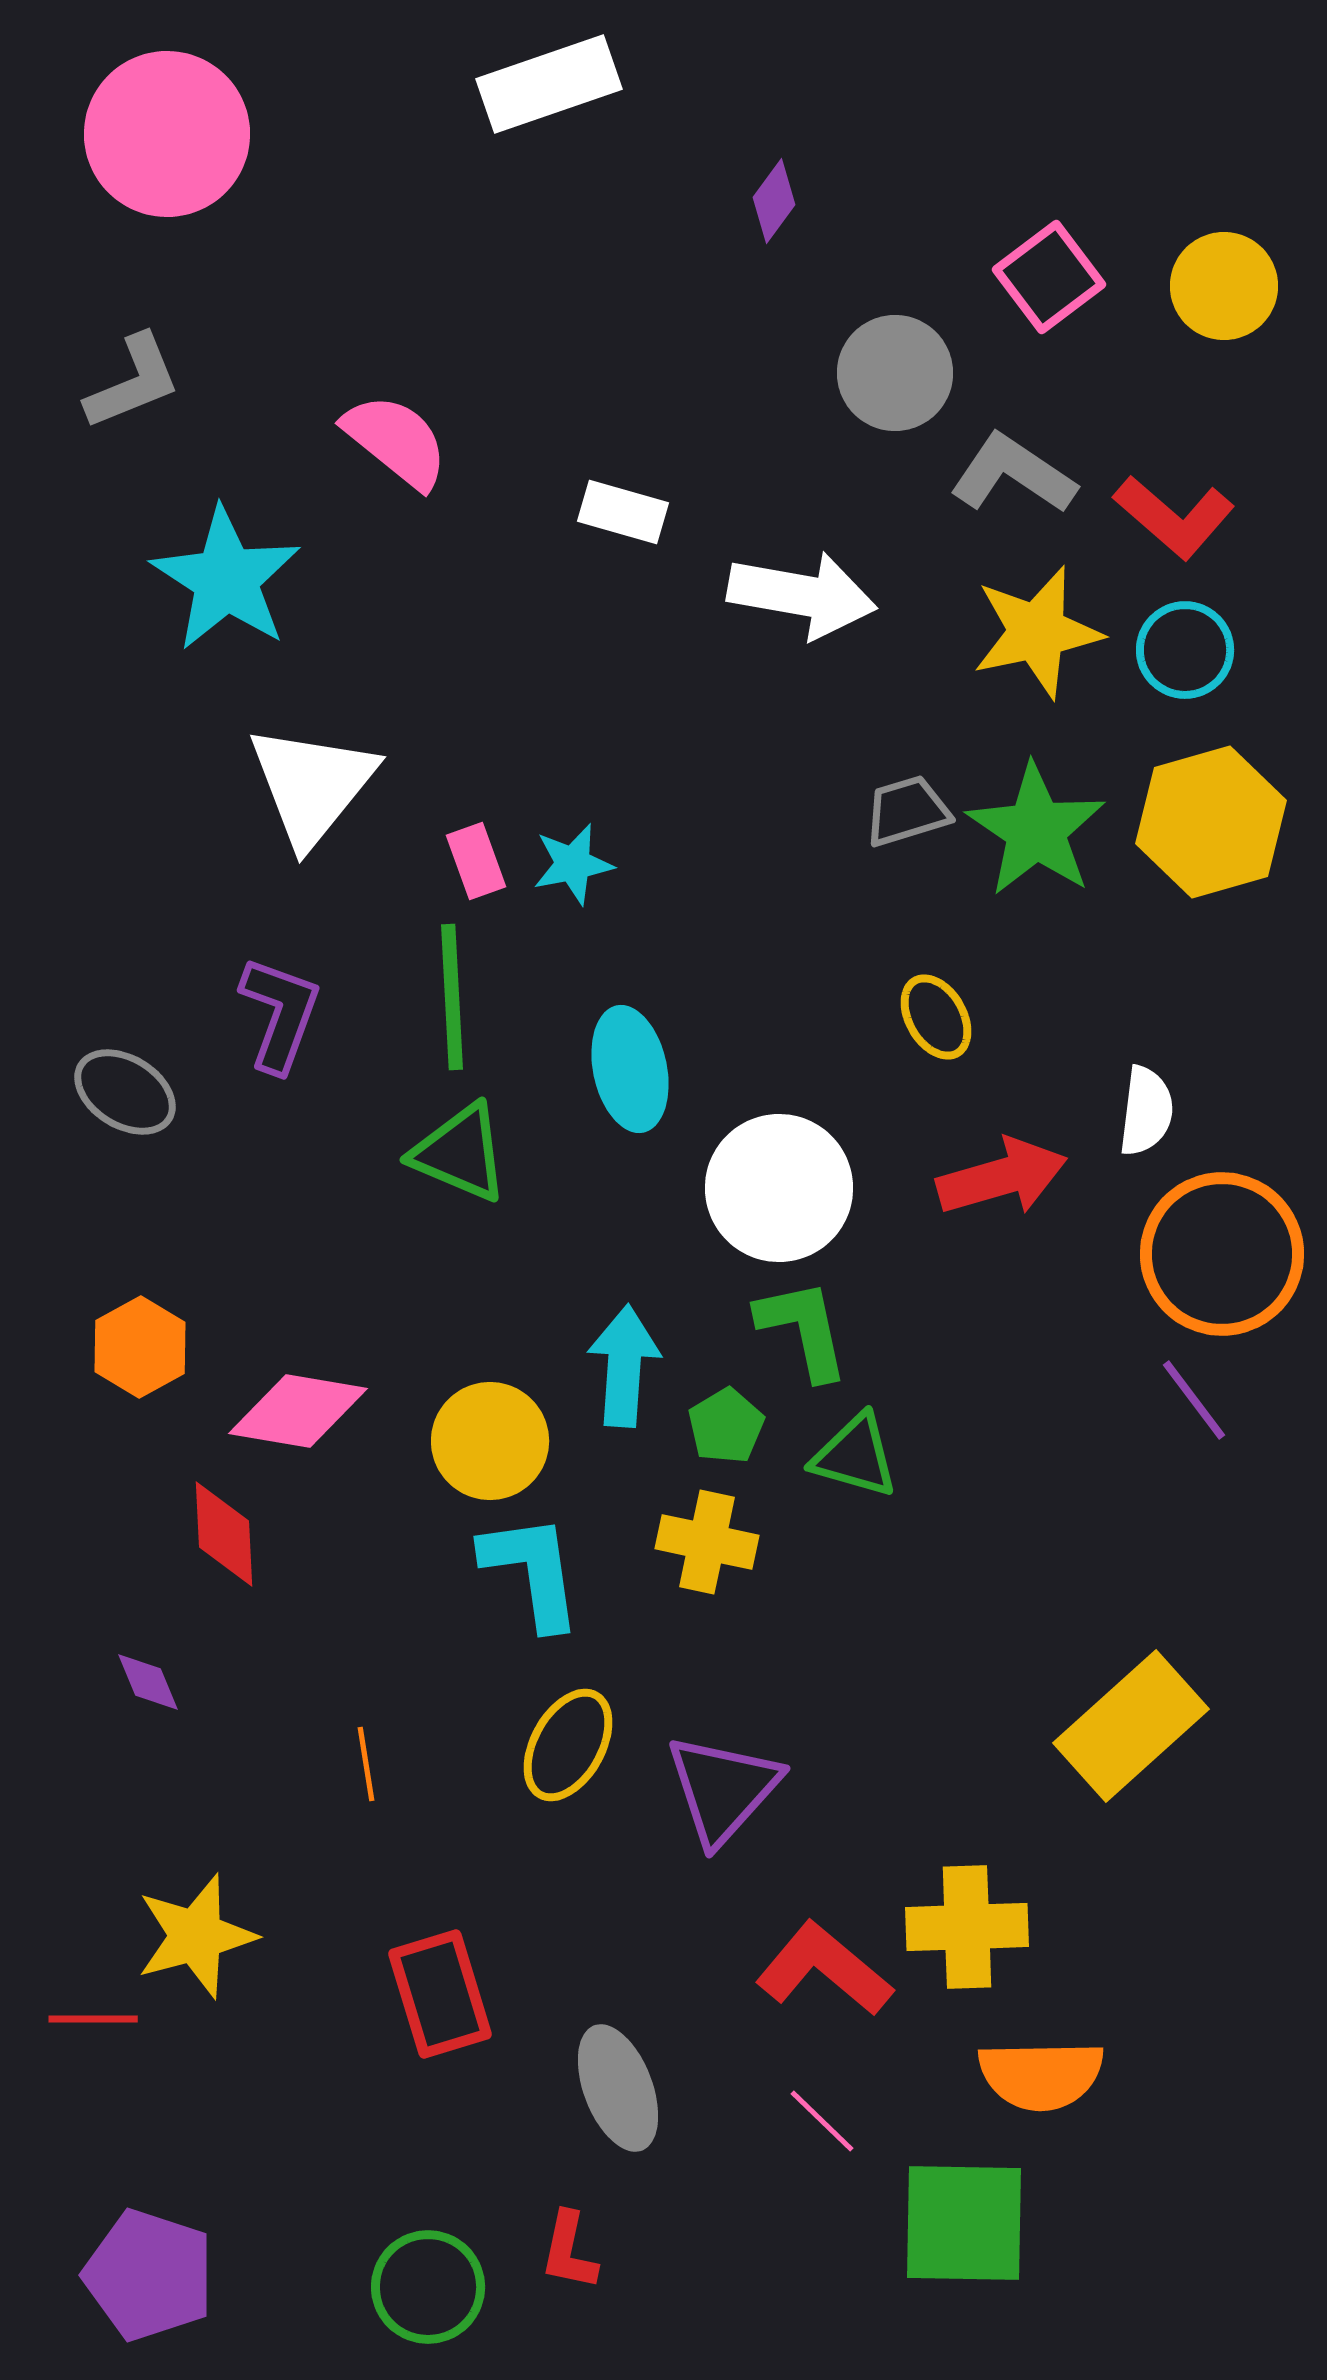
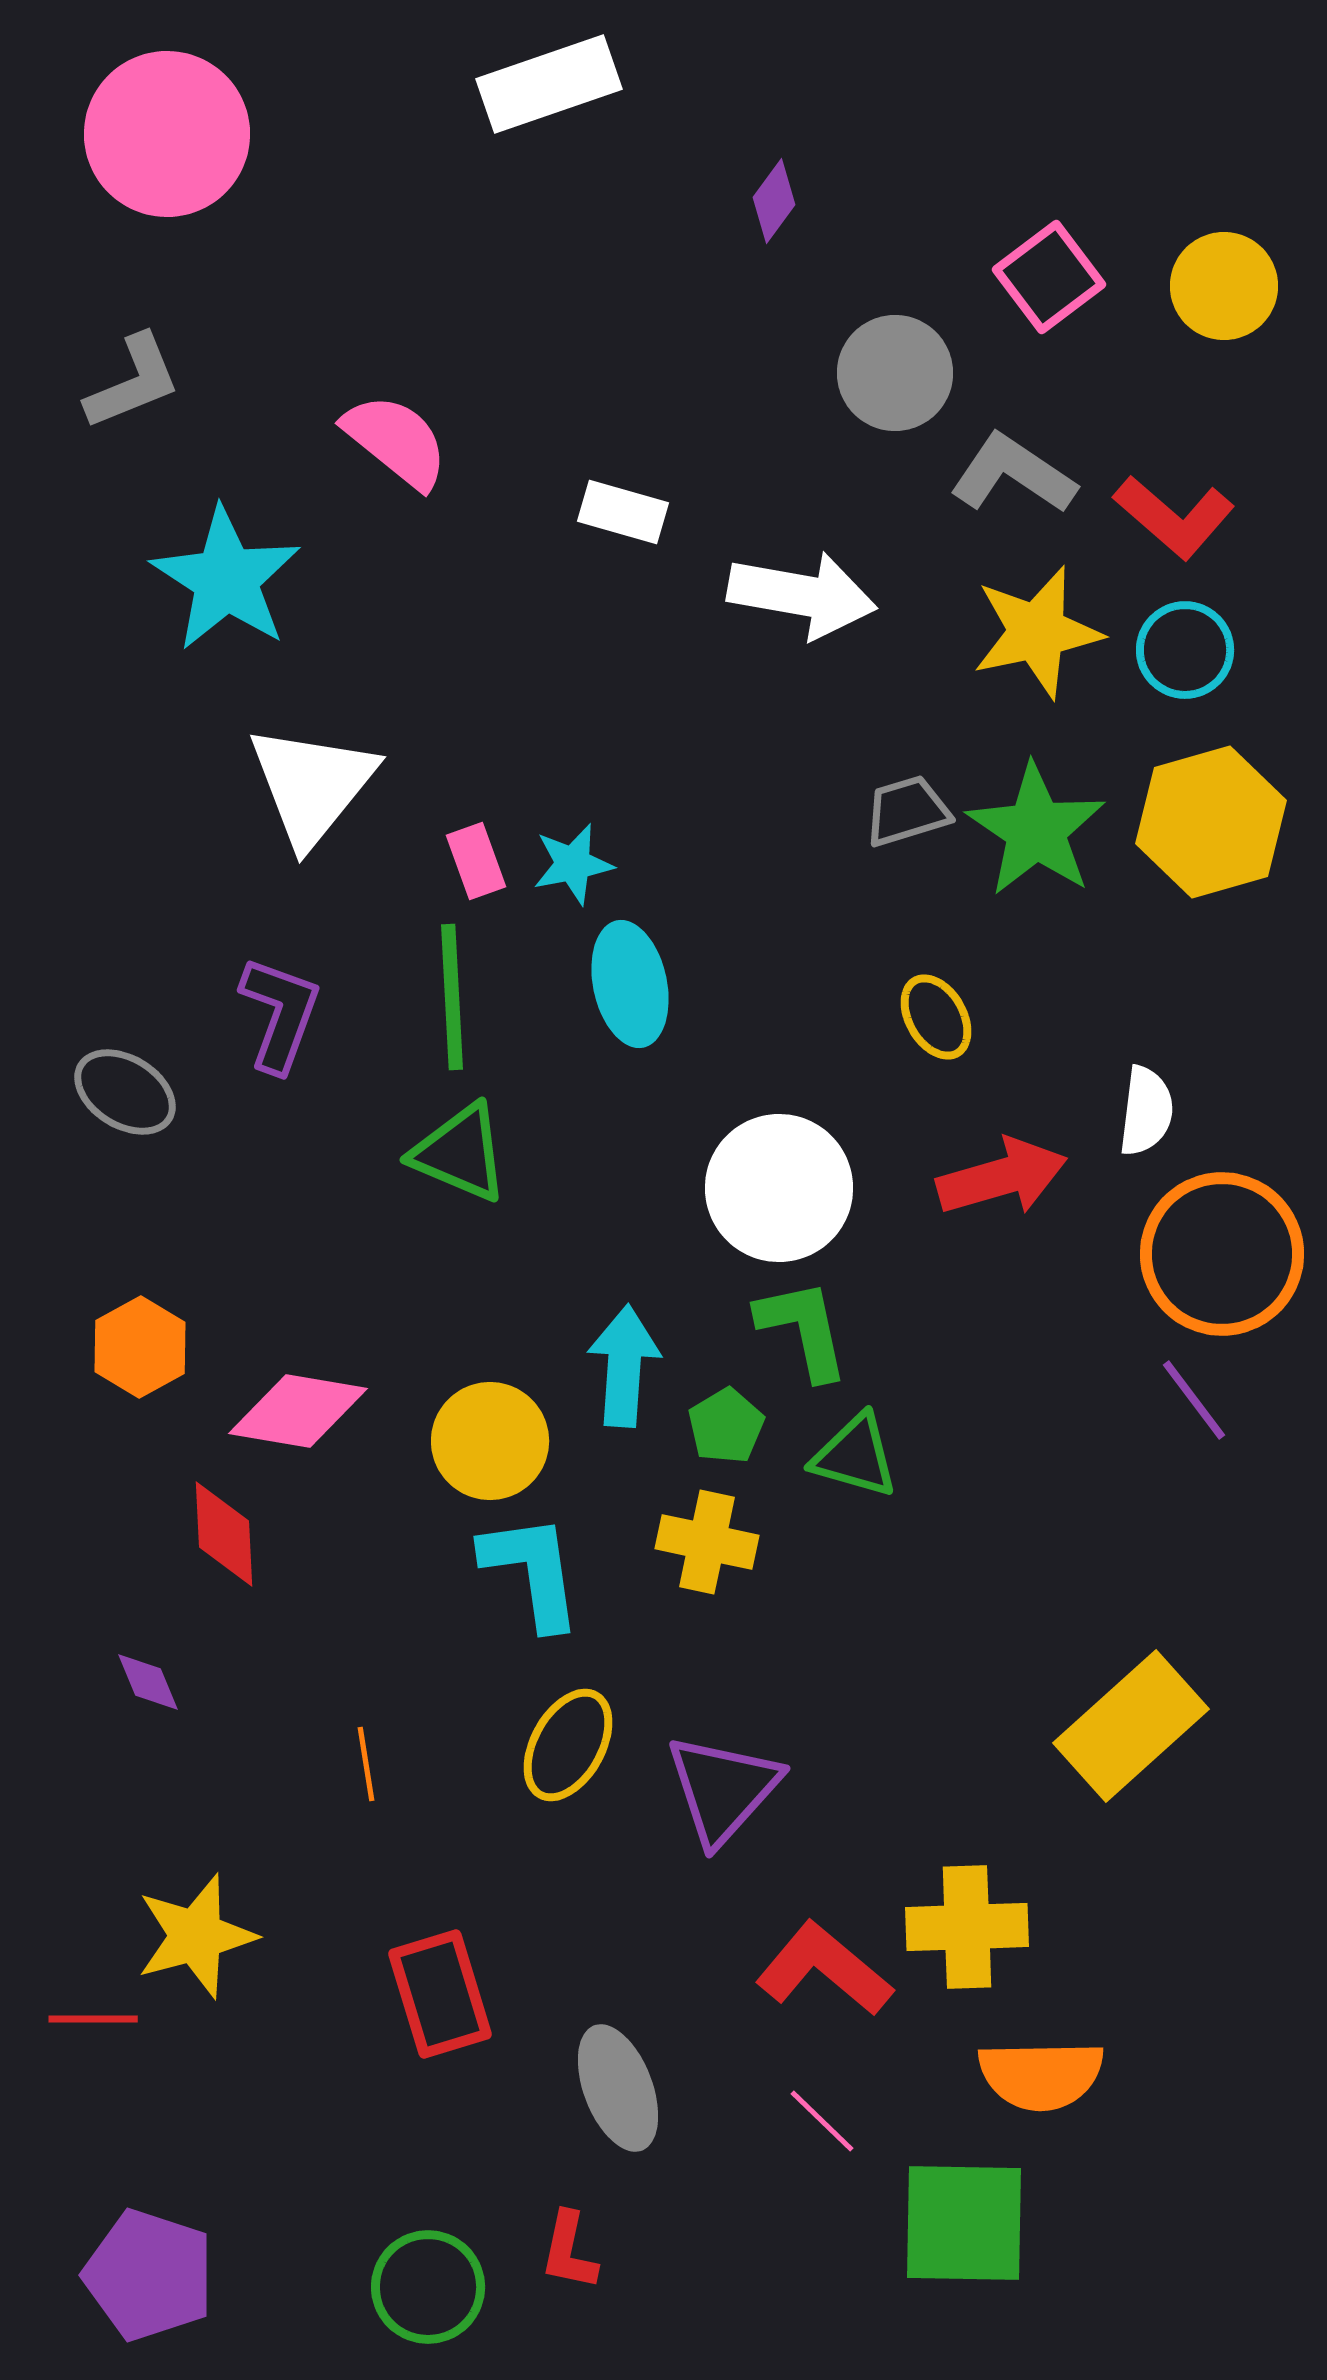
cyan ellipse at (630, 1069): moved 85 px up
